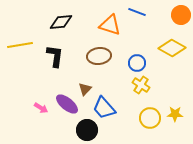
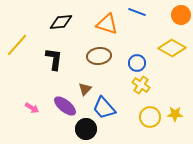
orange triangle: moved 3 px left, 1 px up
yellow line: moved 3 px left; rotated 40 degrees counterclockwise
black L-shape: moved 1 px left, 3 px down
purple ellipse: moved 2 px left, 2 px down
pink arrow: moved 9 px left
yellow circle: moved 1 px up
black circle: moved 1 px left, 1 px up
